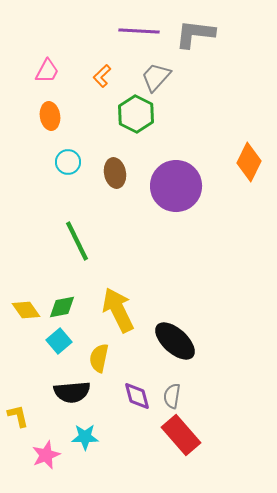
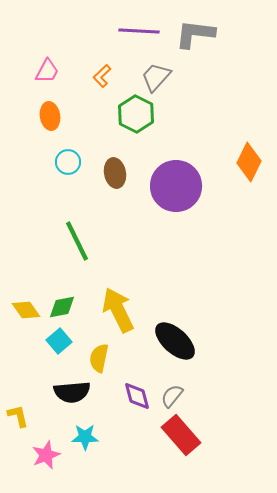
gray semicircle: rotated 30 degrees clockwise
